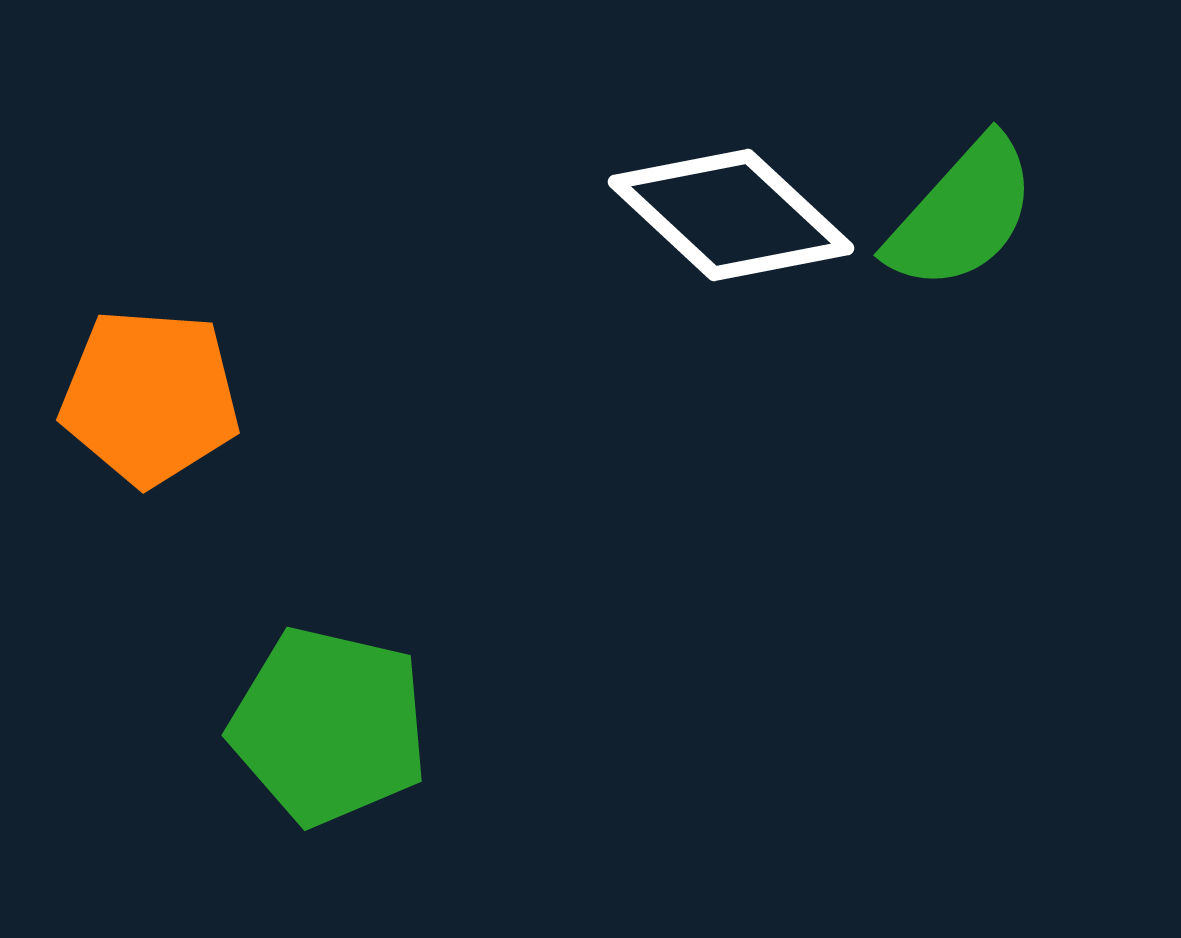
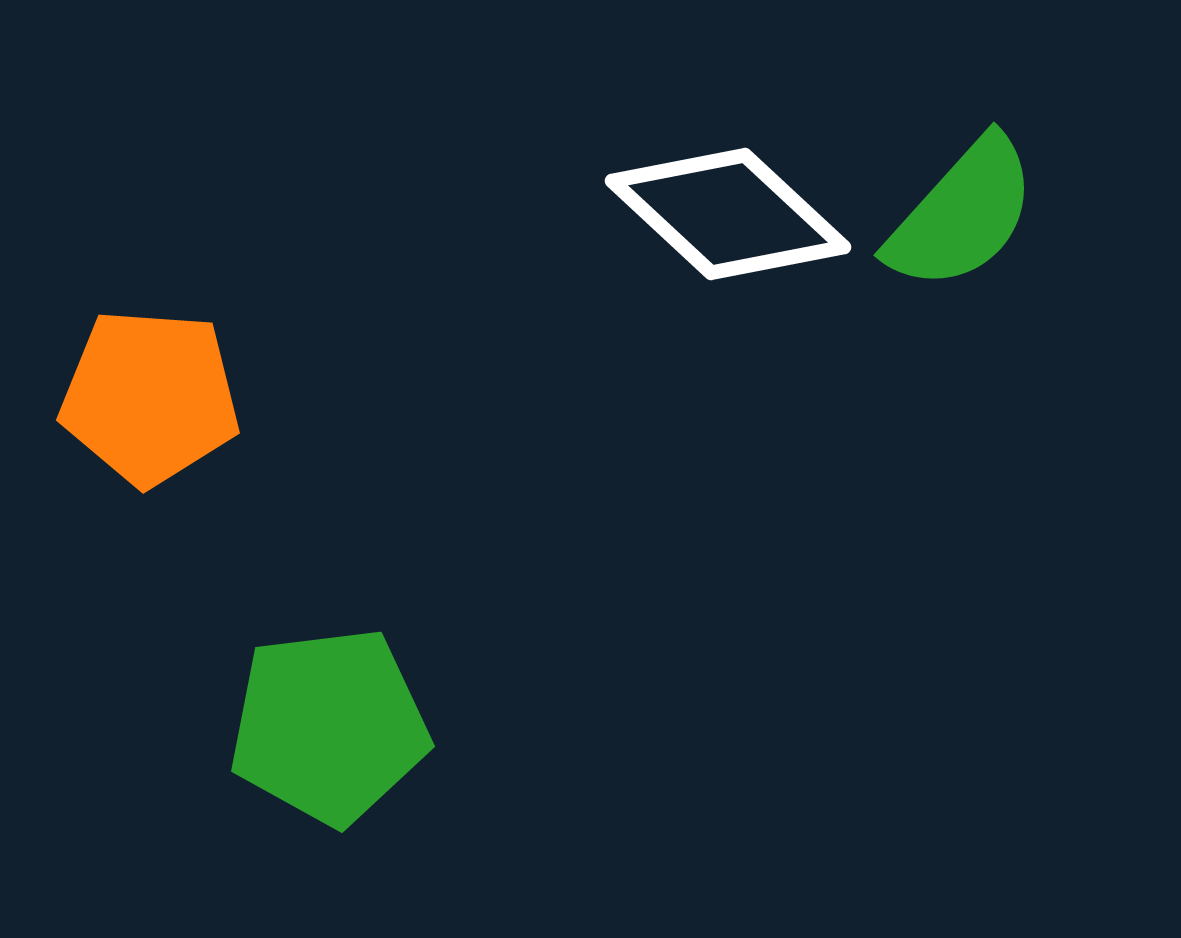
white diamond: moved 3 px left, 1 px up
green pentagon: rotated 20 degrees counterclockwise
